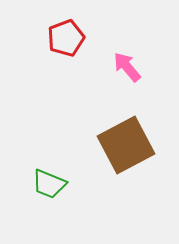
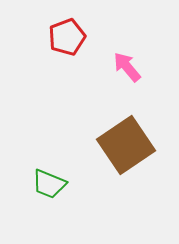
red pentagon: moved 1 px right, 1 px up
brown square: rotated 6 degrees counterclockwise
